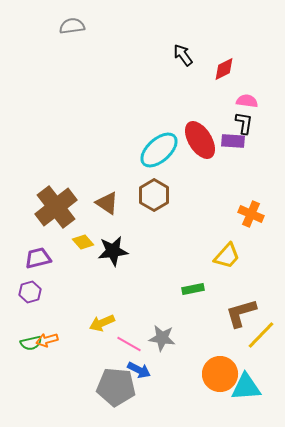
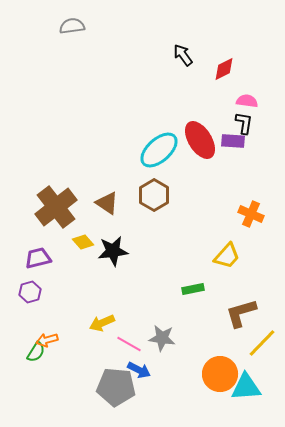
yellow line: moved 1 px right, 8 px down
green semicircle: moved 5 px right, 9 px down; rotated 45 degrees counterclockwise
